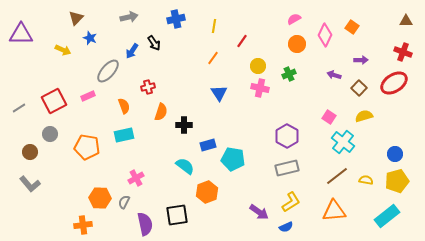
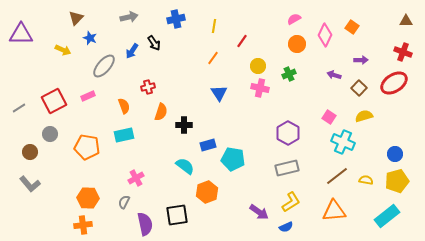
gray ellipse at (108, 71): moved 4 px left, 5 px up
purple hexagon at (287, 136): moved 1 px right, 3 px up
cyan cross at (343, 142): rotated 15 degrees counterclockwise
orange hexagon at (100, 198): moved 12 px left
